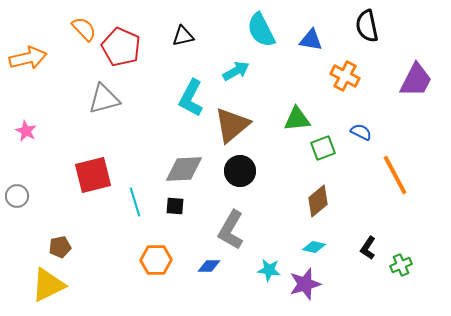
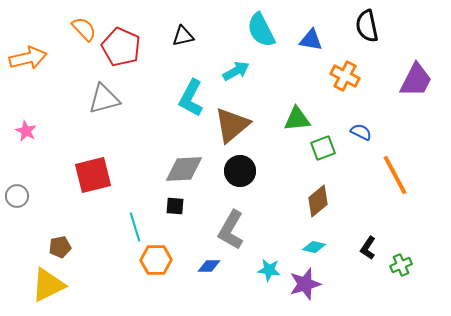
cyan line: moved 25 px down
